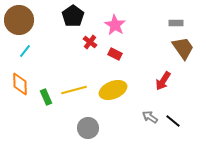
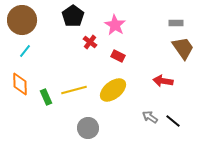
brown circle: moved 3 px right
red rectangle: moved 3 px right, 2 px down
red arrow: rotated 66 degrees clockwise
yellow ellipse: rotated 16 degrees counterclockwise
